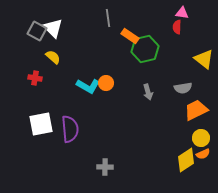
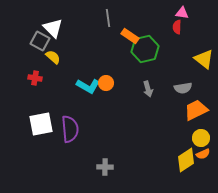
gray square: moved 3 px right, 10 px down
gray arrow: moved 3 px up
